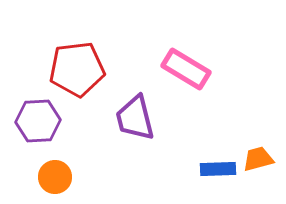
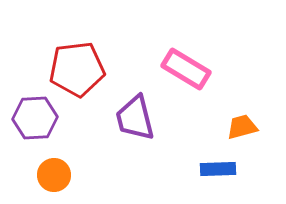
purple hexagon: moved 3 px left, 3 px up
orange trapezoid: moved 16 px left, 32 px up
orange circle: moved 1 px left, 2 px up
